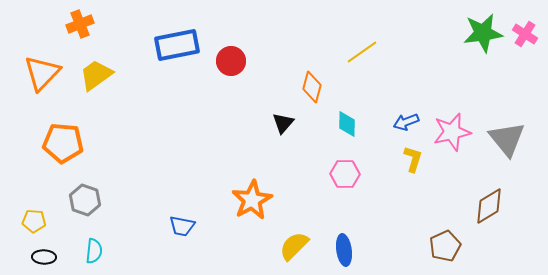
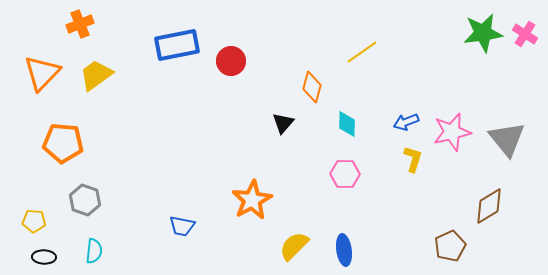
brown pentagon: moved 5 px right
